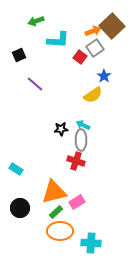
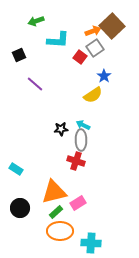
pink rectangle: moved 1 px right, 1 px down
